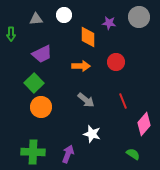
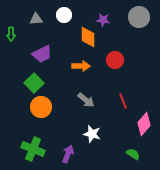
purple star: moved 6 px left, 3 px up
red circle: moved 1 px left, 2 px up
green cross: moved 3 px up; rotated 20 degrees clockwise
